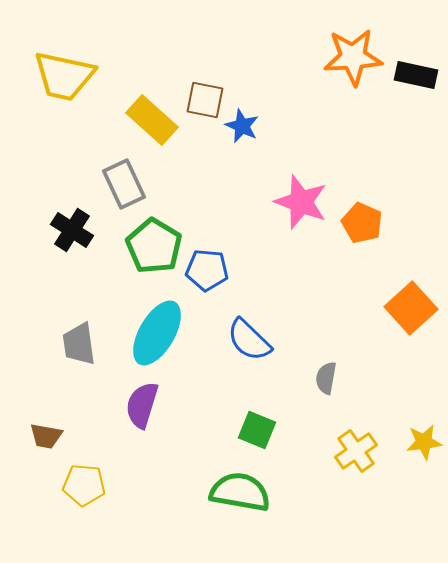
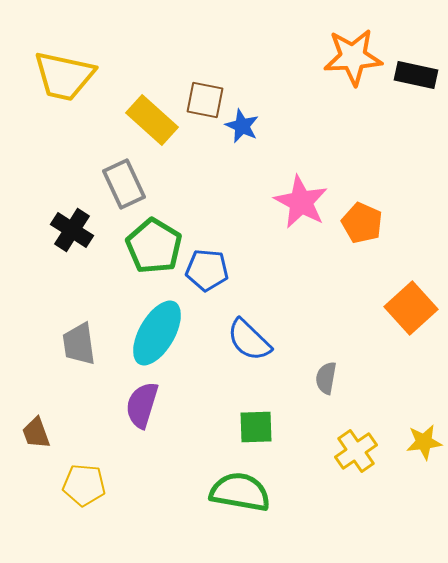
pink star: rotated 8 degrees clockwise
green square: moved 1 px left, 3 px up; rotated 24 degrees counterclockwise
brown trapezoid: moved 10 px left, 3 px up; rotated 60 degrees clockwise
